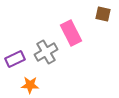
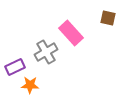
brown square: moved 5 px right, 4 px down
pink rectangle: rotated 15 degrees counterclockwise
purple rectangle: moved 8 px down
